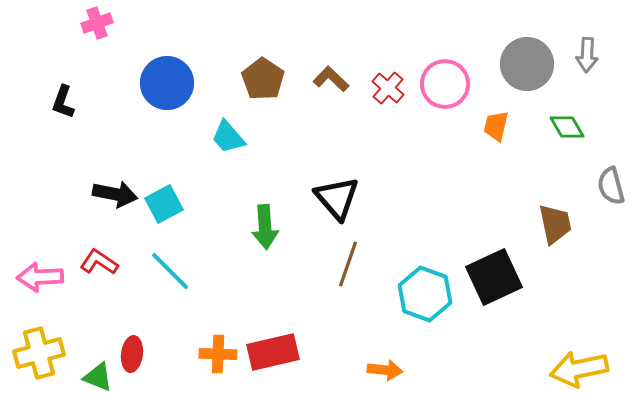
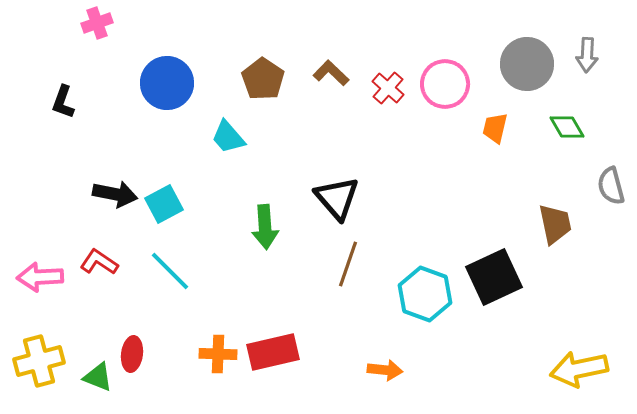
brown L-shape: moved 6 px up
orange trapezoid: moved 1 px left, 2 px down
yellow cross: moved 8 px down
